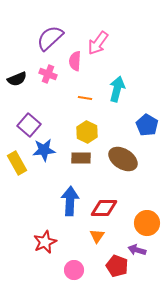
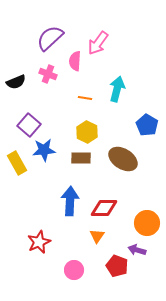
black semicircle: moved 1 px left, 3 px down
red star: moved 6 px left
